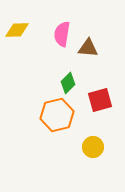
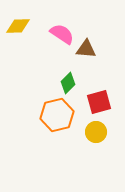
yellow diamond: moved 1 px right, 4 px up
pink semicircle: rotated 115 degrees clockwise
brown triangle: moved 2 px left, 1 px down
red square: moved 1 px left, 2 px down
yellow circle: moved 3 px right, 15 px up
